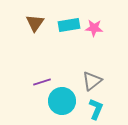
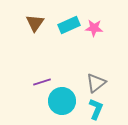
cyan rectangle: rotated 15 degrees counterclockwise
gray triangle: moved 4 px right, 2 px down
